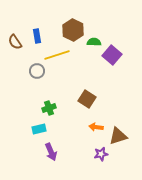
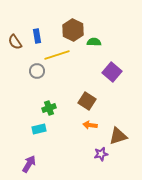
purple square: moved 17 px down
brown square: moved 2 px down
orange arrow: moved 6 px left, 2 px up
purple arrow: moved 22 px left, 12 px down; rotated 126 degrees counterclockwise
